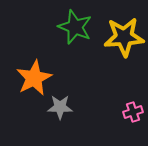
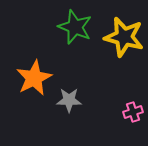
yellow star: rotated 18 degrees clockwise
gray star: moved 9 px right, 7 px up
